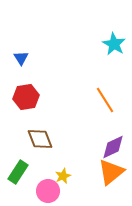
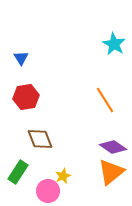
purple diamond: rotated 60 degrees clockwise
